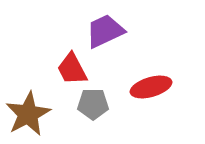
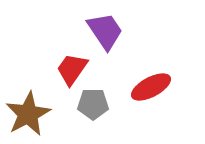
purple trapezoid: rotated 81 degrees clockwise
red trapezoid: rotated 63 degrees clockwise
red ellipse: rotated 12 degrees counterclockwise
